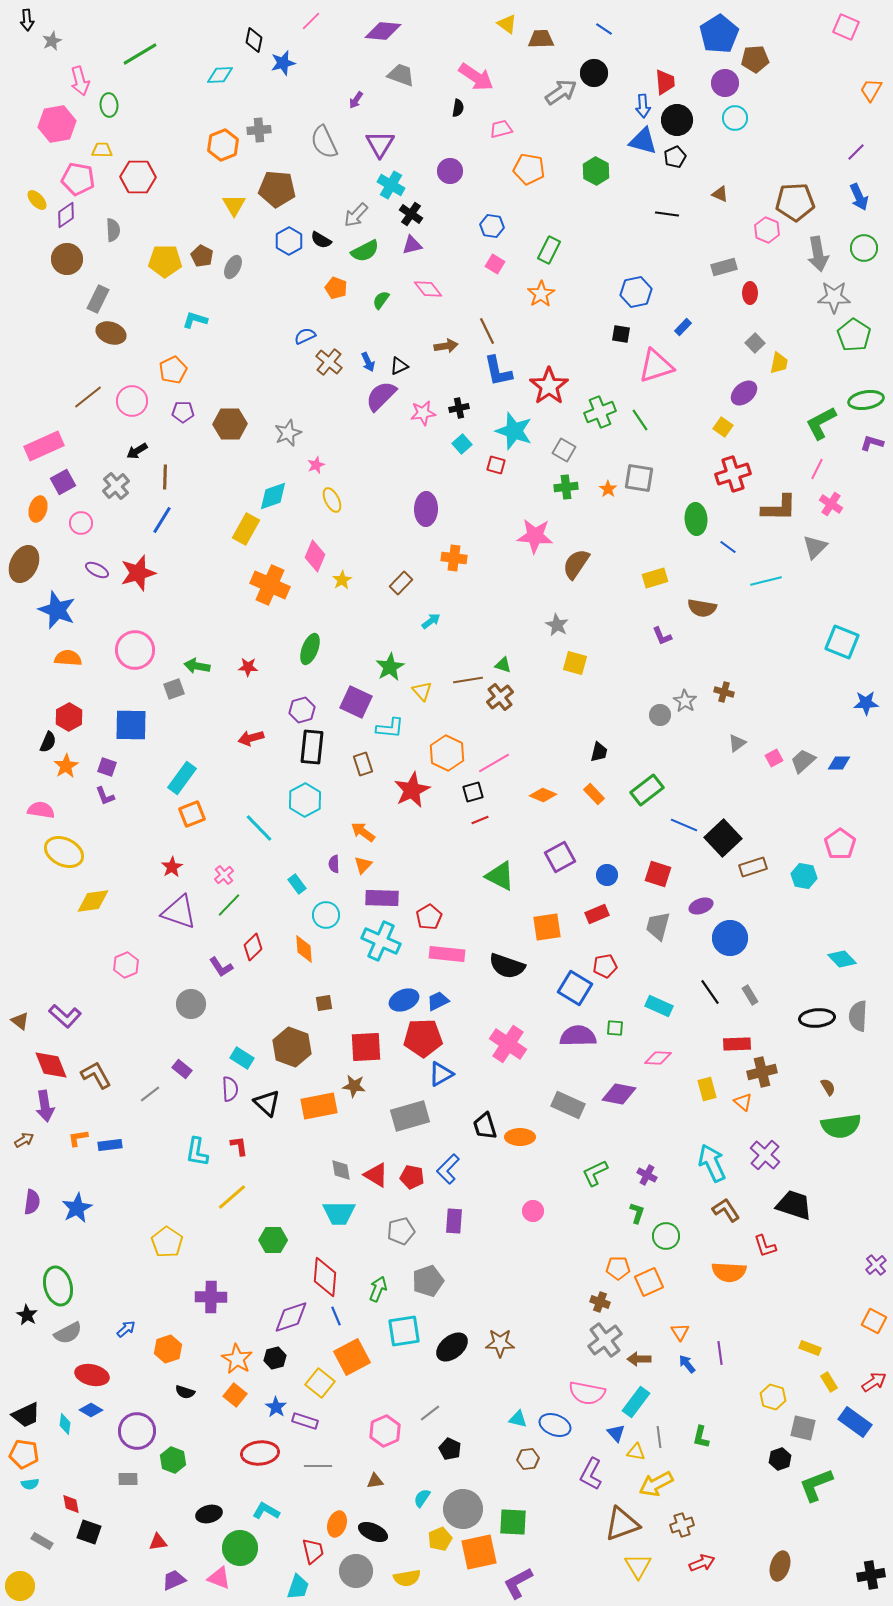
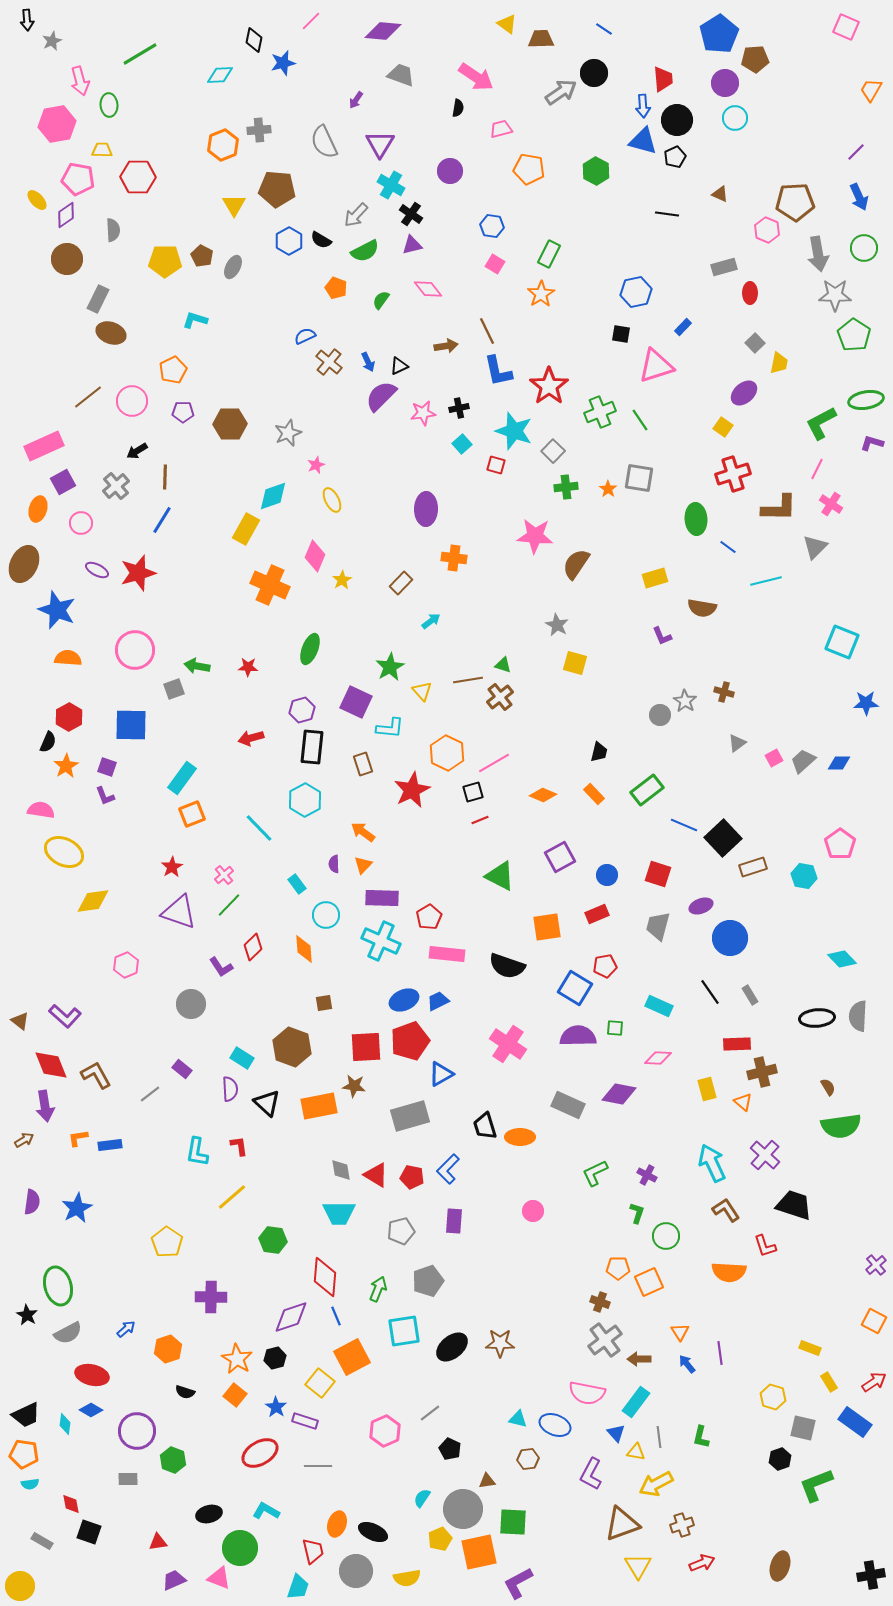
red trapezoid at (665, 82): moved 2 px left, 3 px up
green rectangle at (549, 250): moved 4 px down
gray star at (834, 297): moved 1 px right, 2 px up
gray square at (564, 450): moved 11 px left, 1 px down; rotated 15 degrees clockwise
red pentagon at (423, 1038): moved 13 px left, 3 px down; rotated 18 degrees counterclockwise
green hexagon at (273, 1240): rotated 8 degrees clockwise
red ellipse at (260, 1453): rotated 24 degrees counterclockwise
brown triangle at (375, 1481): moved 112 px right
